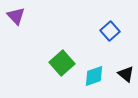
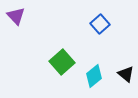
blue square: moved 10 px left, 7 px up
green square: moved 1 px up
cyan diamond: rotated 20 degrees counterclockwise
